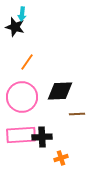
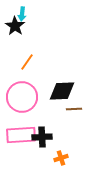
black star: moved 1 px up; rotated 18 degrees clockwise
black diamond: moved 2 px right
brown line: moved 3 px left, 5 px up
